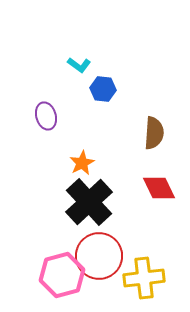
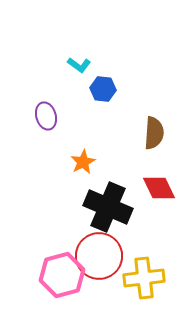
orange star: moved 1 px right, 1 px up
black cross: moved 19 px right, 5 px down; rotated 24 degrees counterclockwise
